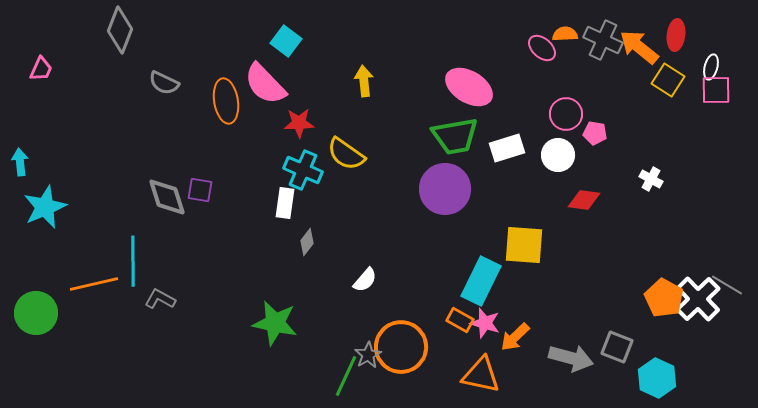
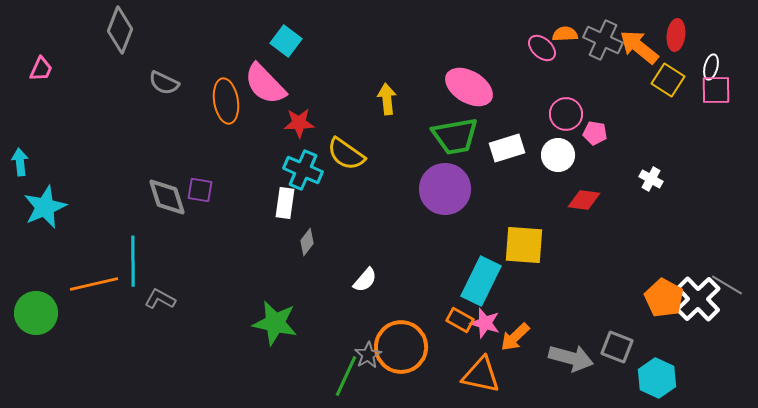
yellow arrow at (364, 81): moved 23 px right, 18 px down
